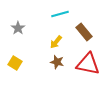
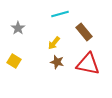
yellow arrow: moved 2 px left, 1 px down
yellow square: moved 1 px left, 2 px up
